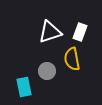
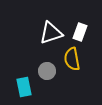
white triangle: moved 1 px right, 1 px down
